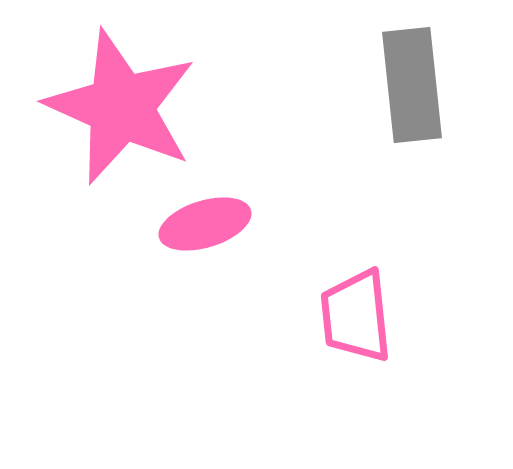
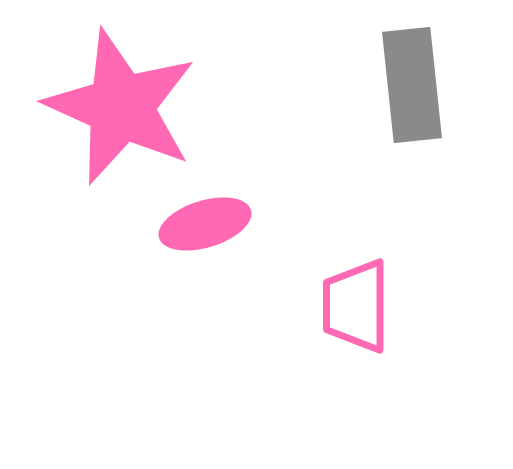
pink trapezoid: moved 10 px up; rotated 6 degrees clockwise
